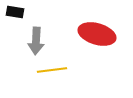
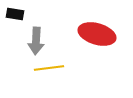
black rectangle: moved 2 px down
yellow line: moved 3 px left, 2 px up
